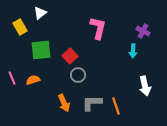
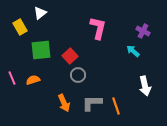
cyan arrow: rotated 128 degrees clockwise
